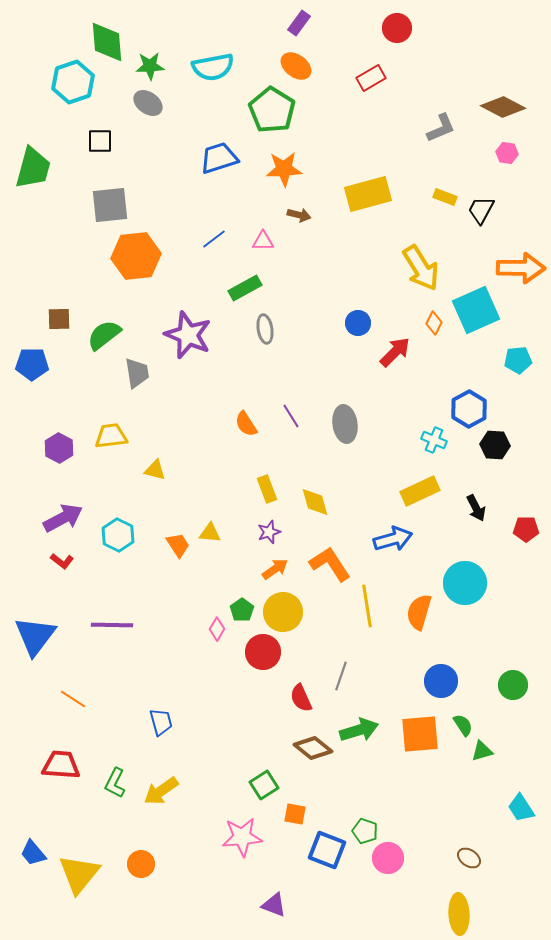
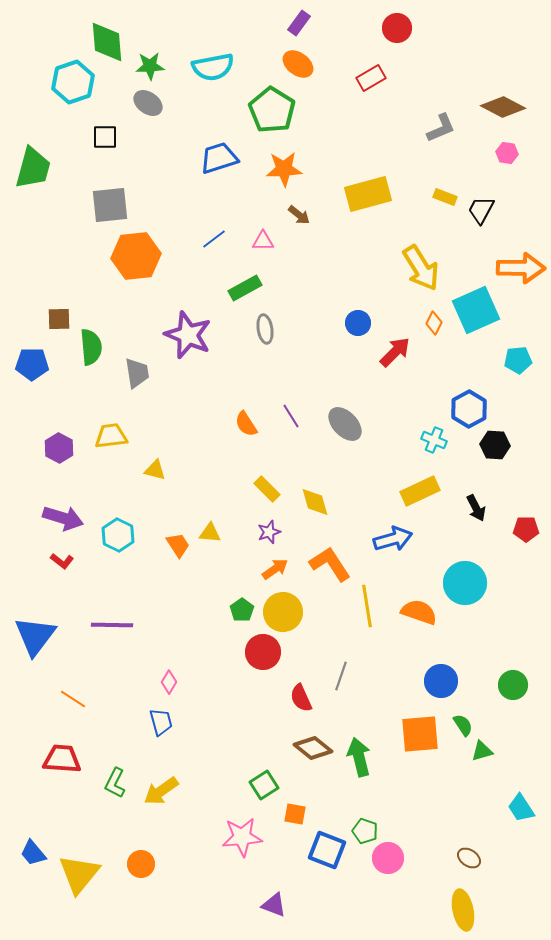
orange ellipse at (296, 66): moved 2 px right, 2 px up
black square at (100, 141): moved 5 px right, 4 px up
brown arrow at (299, 215): rotated 25 degrees clockwise
green semicircle at (104, 335): moved 13 px left, 12 px down; rotated 123 degrees clockwise
gray ellipse at (345, 424): rotated 36 degrees counterclockwise
yellow rectangle at (267, 489): rotated 24 degrees counterclockwise
purple arrow at (63, 518): rotated 45 degrees clockwise
orange semicircle at (419, 612): rotated 93 degrees clockwise
pink diamond at (217, 629): moved 48 px left, 53 px down
green arrow at (359, 730): moved 27 px down; rotated 87 degrees counterclockwise
red trapezoid at (61, 765): moved 1 px right, 6 px up
yellow ellipse at (459, 914): moved 4 px right, 4 px up; rotated 9 degrees counterclockwise
